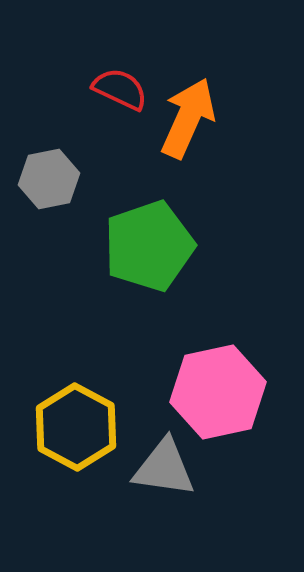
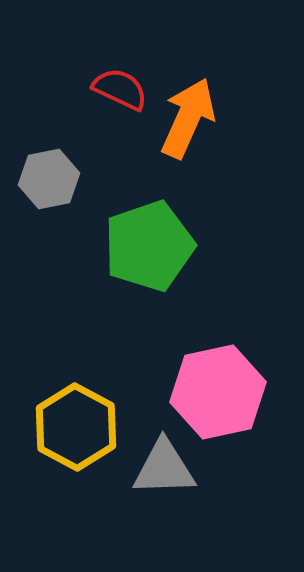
gray triangle: rotated 10 degrees counterclockwise
